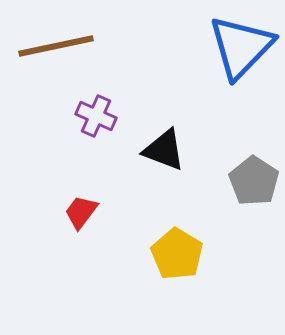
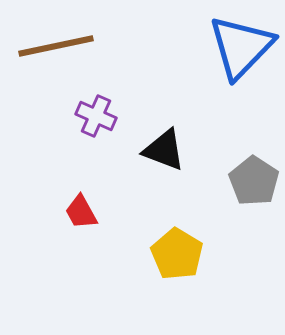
red trapezoid: rotated 66 degrees counterclockwise
